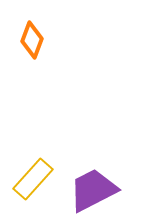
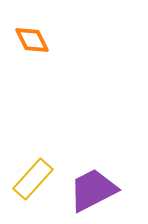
orange diamond: rotated 48 degrees counterclockwise
